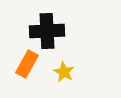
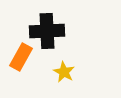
orange rectangle: moved 6 px left, 7 px up
